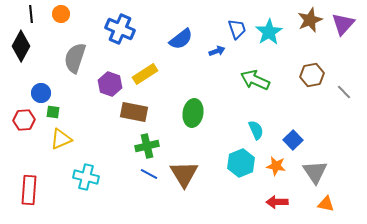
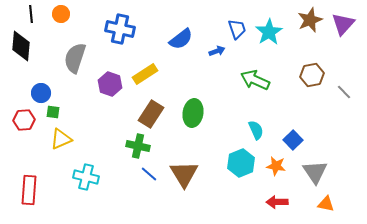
blue cross: rotated 12 degrees counterclockwise
black diamond: rotated 24 degrees counterclockwise
brown rectangle: moved 17 px right, 2 px down; rotated 68 degrees counterclockwise
green cross: moved 9 px left; rotated 25 degrees clockwise
blue line: rotated 12 degrees clockwise
